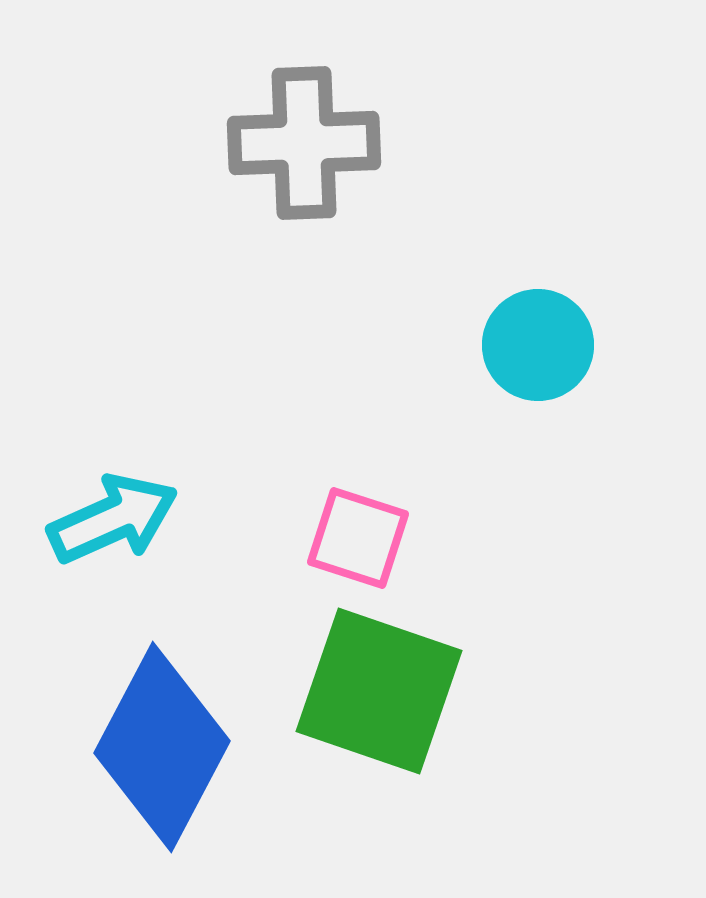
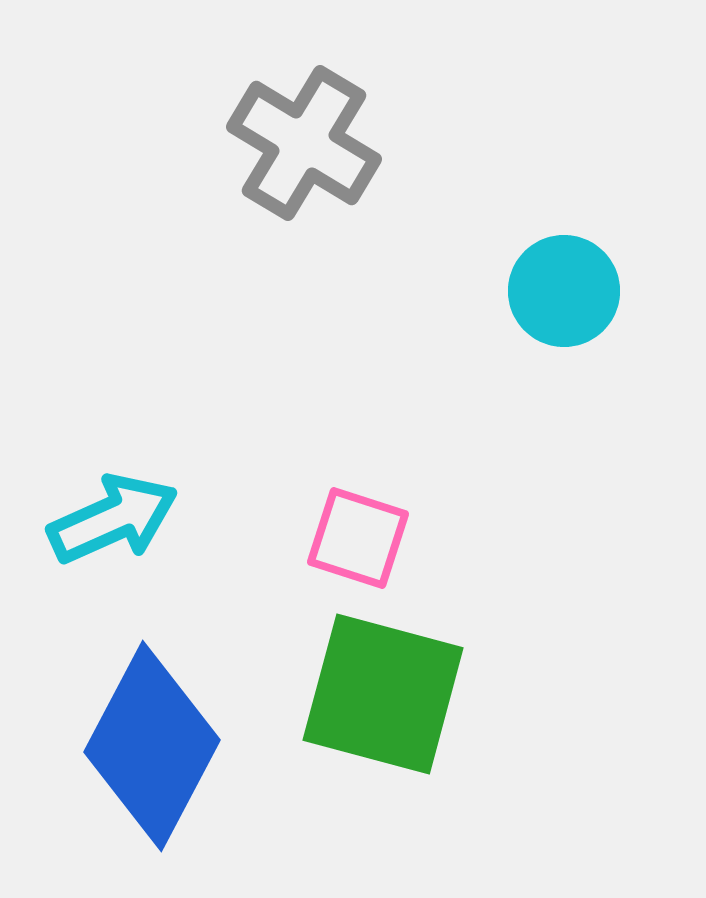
gray cross: rotated 33 degrees clockwise
cyan circle: moved 26 px right, 54 px up
green square: moved 4 px right, 3 px down; rotated 4 degrees counterclockwise
blue diamond: moved 10 px left, 1 px up
